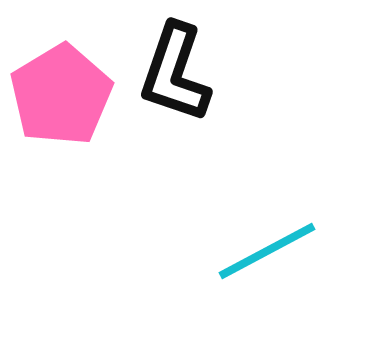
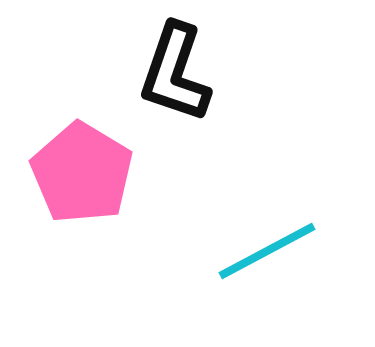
pink pentagon: moved 21 px right, 78 px down; rotated 10 degrees counterclockwise
